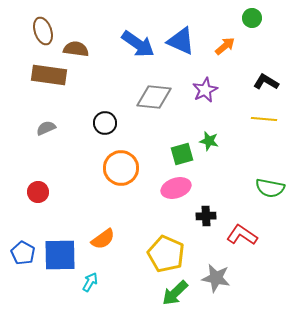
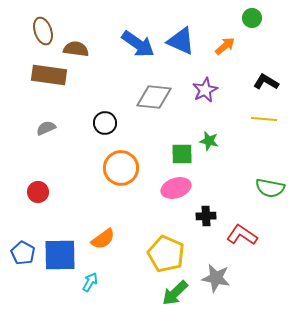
green square: rotated 15 degrees clockwise
